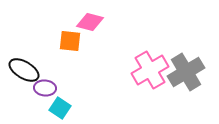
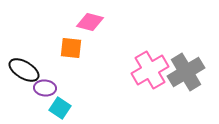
orange square: moved 1 px right, 7 px down
